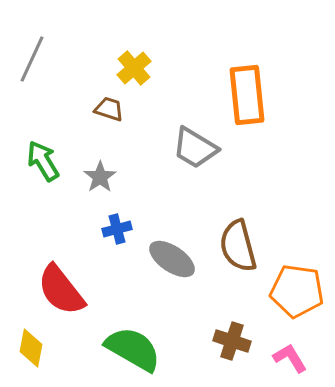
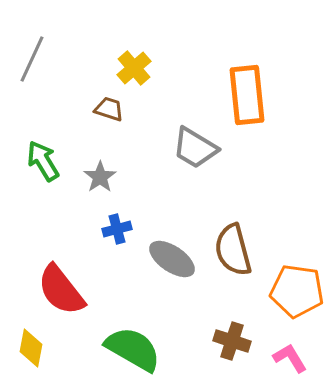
brown semicircle: moved 5 px left, 4 px down
